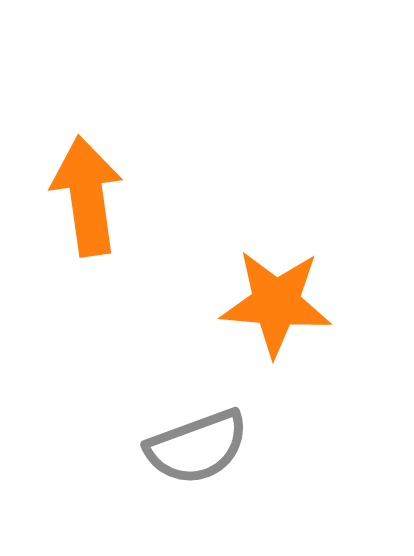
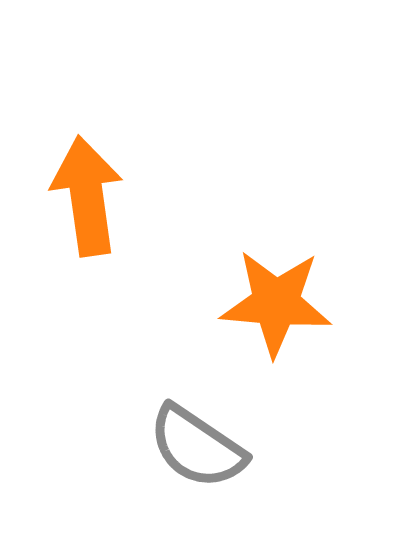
gray semicircle: rotated 54 degrees clockwise
